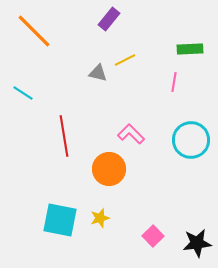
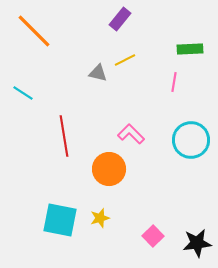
purple rectangle: moved 11 px right
